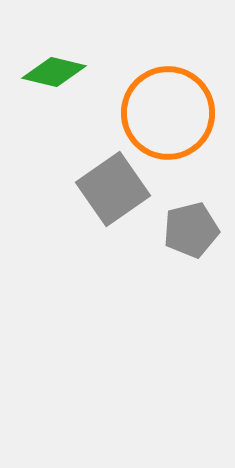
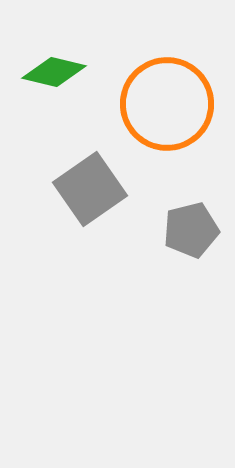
orange circle: moved 1 px left, 9 px up
gray square: moved 23 px left
